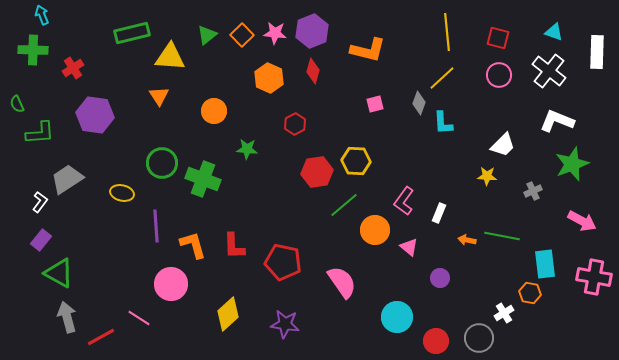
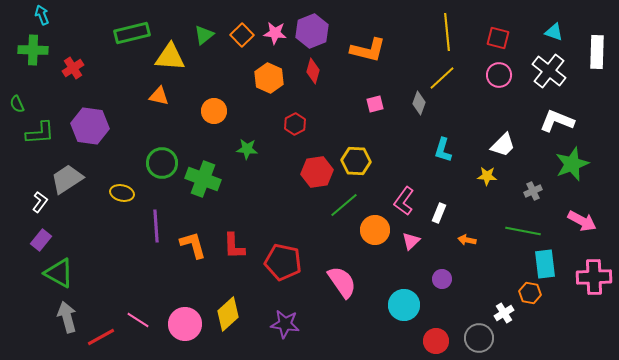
green triangle at (207, 35): moved 3 px left
orange triangle at (159, 96): rotated 45 degrees counterclockwise
purple hexagon at (95, 115): moved 5 px left, 11 px down
cyan L-shape at (443, 123): moved 27 px down; rotated 20 degrees clockwise
green line at (502, 236): moved 21 px right, 5 px up
pink triangle at (409, 247): moved 2 px right, 6 px up; rotated 36 degrees clockwise
pink cross at (594, 277): rotated 12 degrees counterclockwise
purple circle at (440, 278): moved 2 px right, 1 px down
pink circle at (171, 284): moved 14 px right, 40 px down
cyan circle at (397, 317): moved 7 px right, 12 px up
pink line at (139, 318): moved 1 px left, 2 px down
